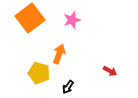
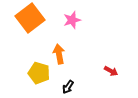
orange arrow: rotated 30 degrees counterclockwise
red arrow: moved 1 px right
